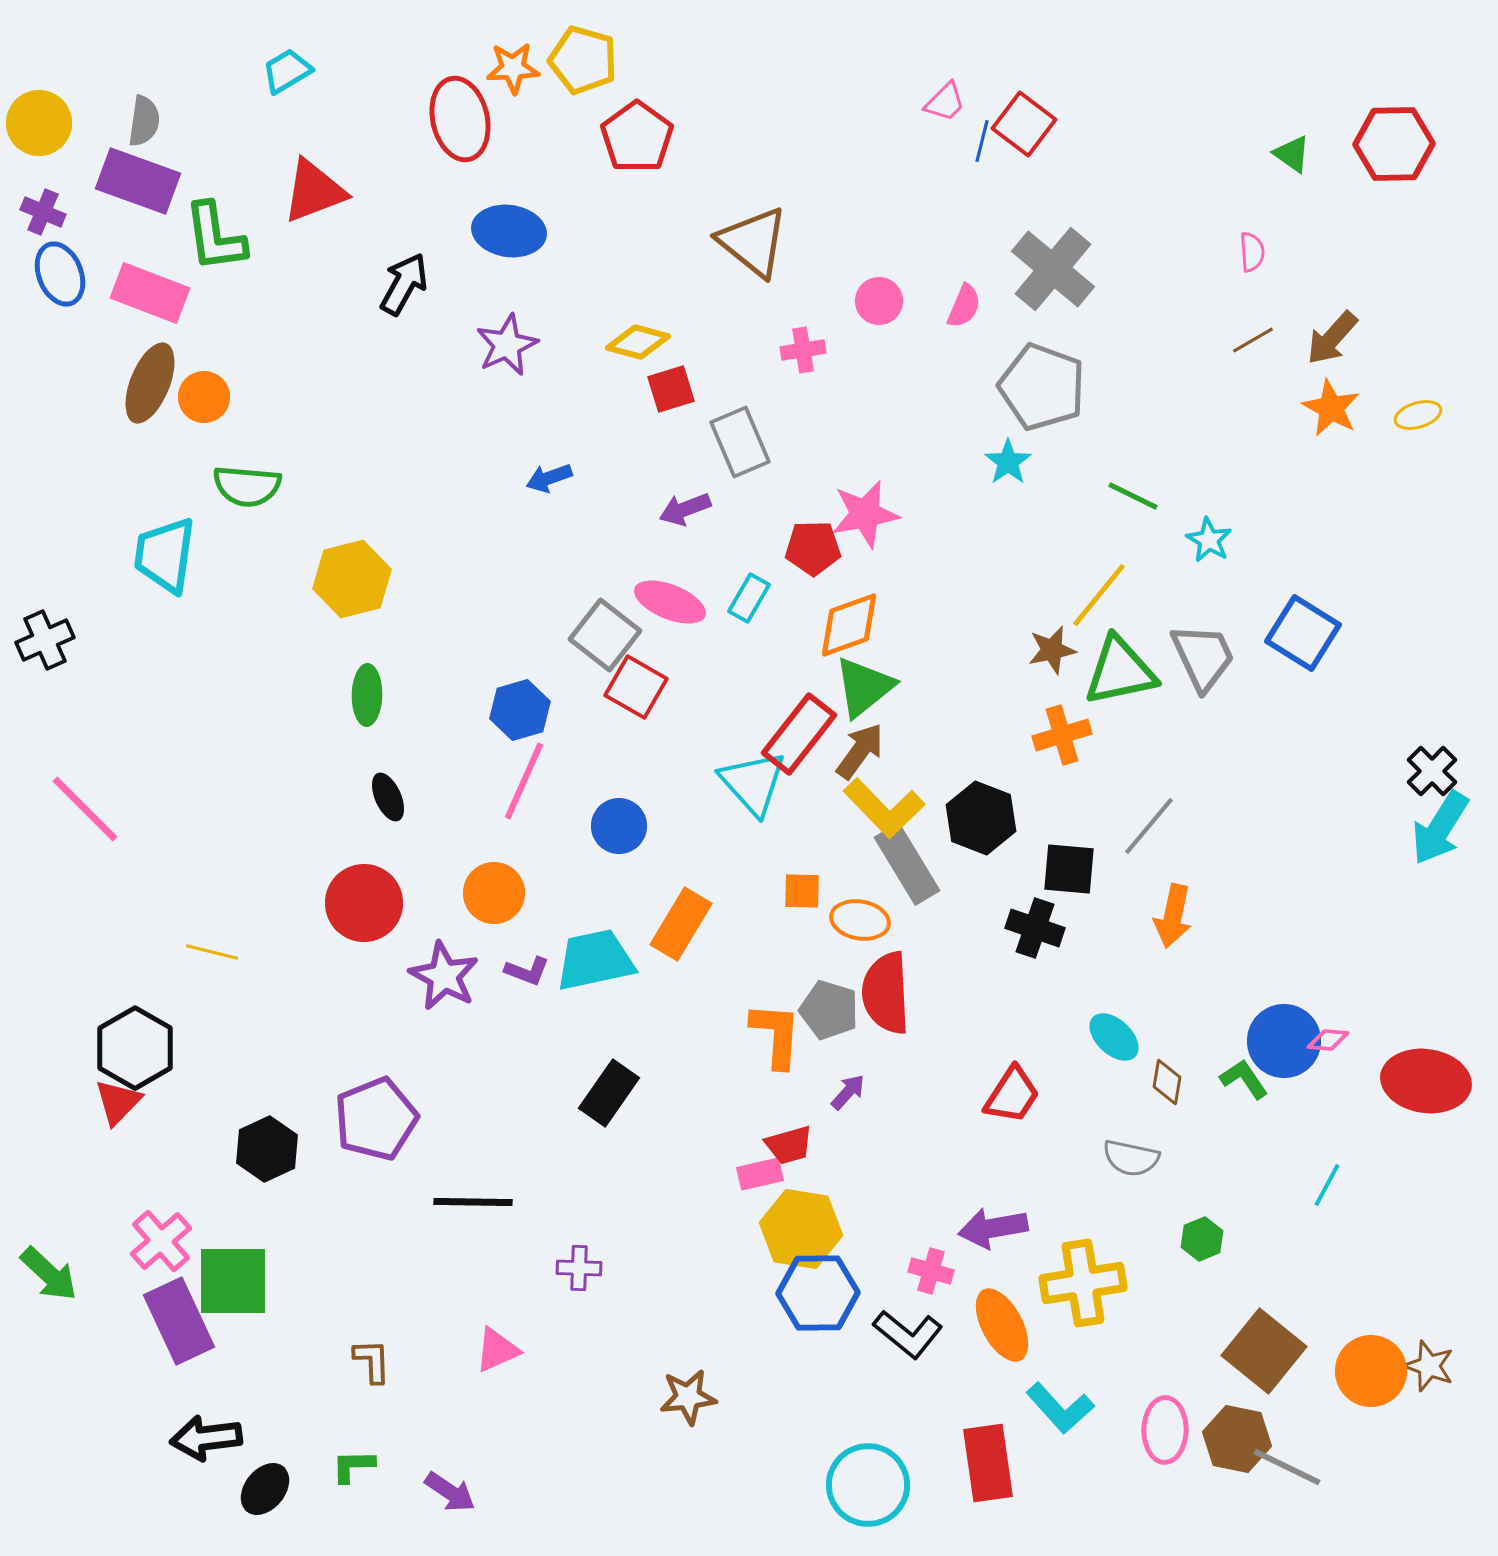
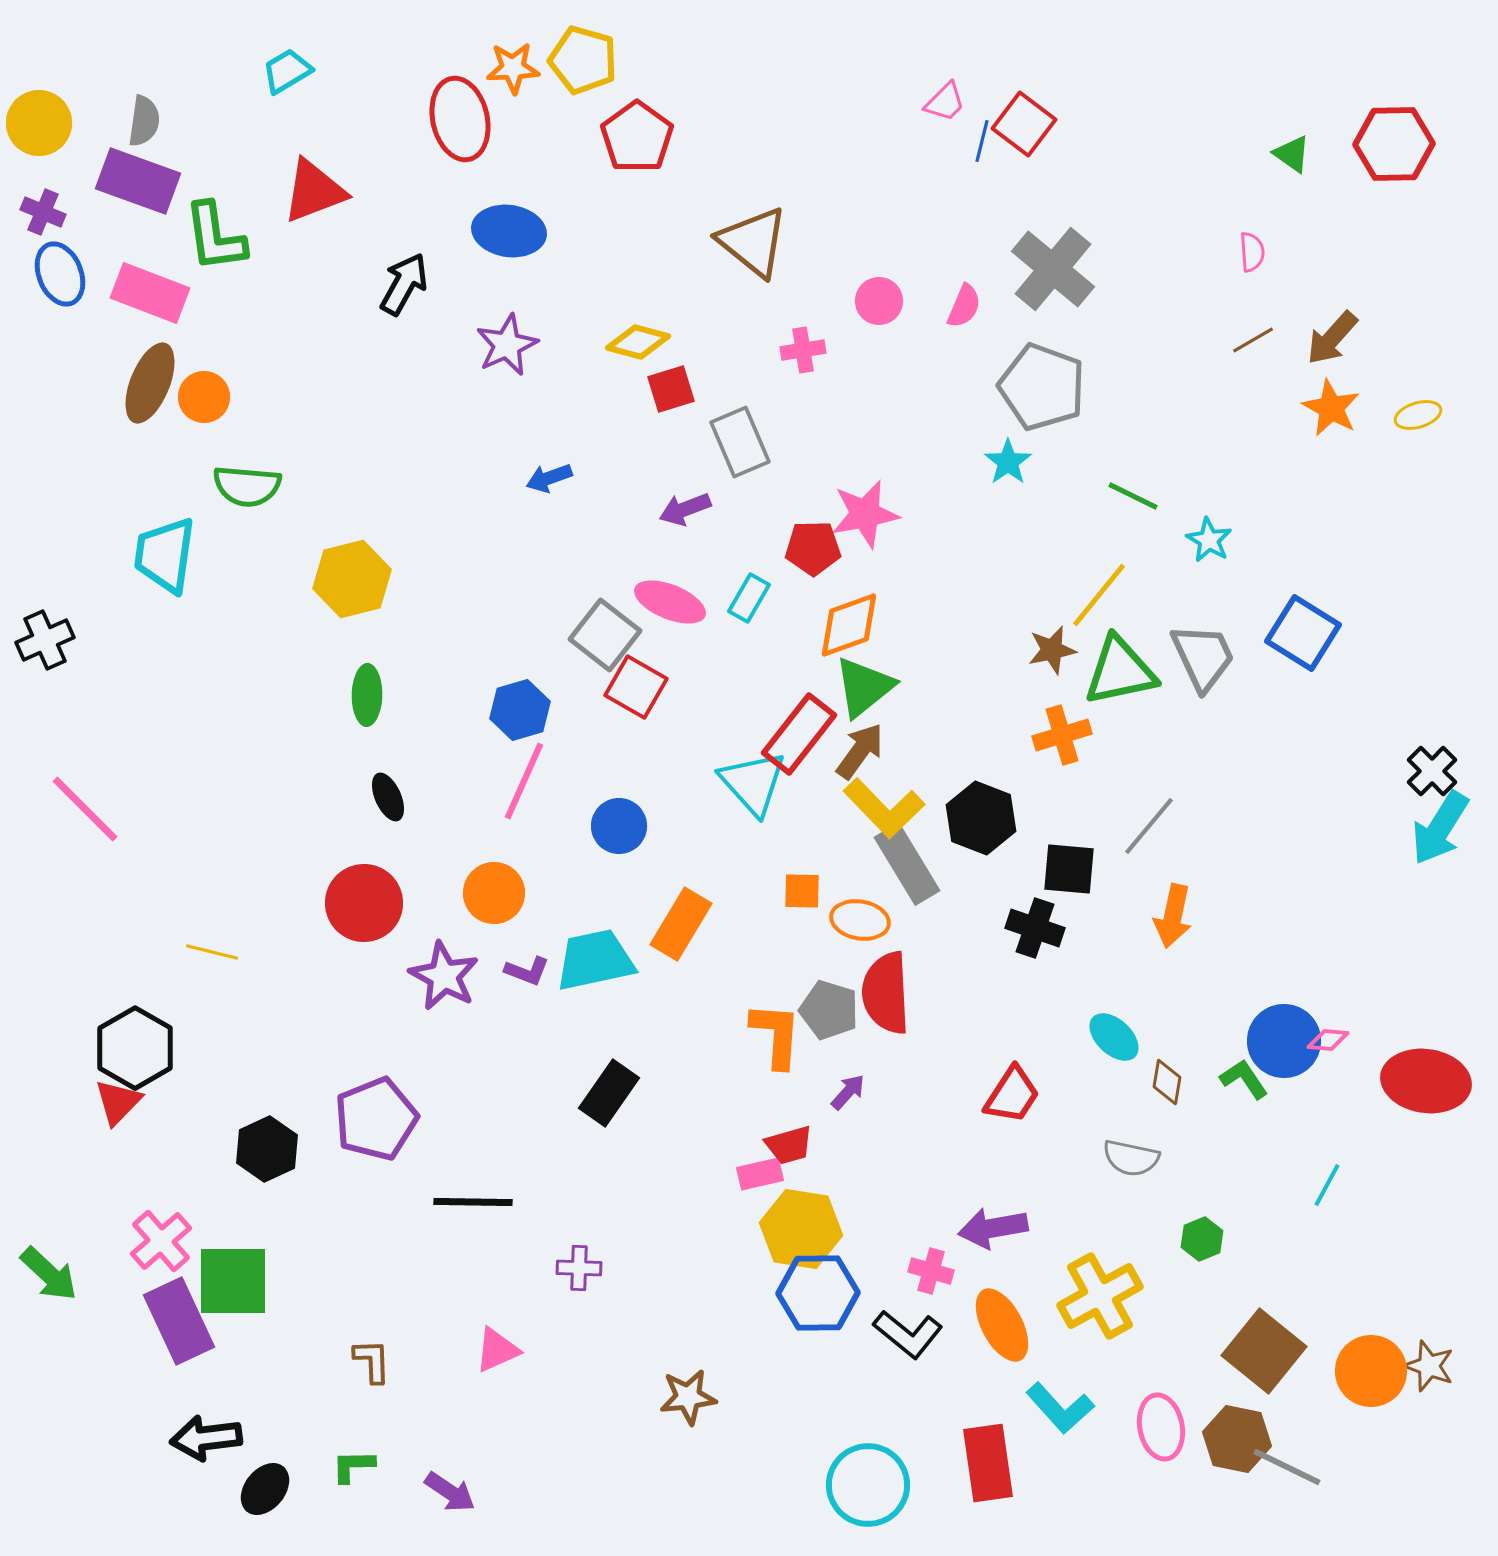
yellow cross at (1083, 1283): moved 17 px right, 13 px down; rotated 20 degrees counterclockwise
pink ellipse at (1165, 1430): moved 4 px left, 3 px up; rotated 12 degrees counterclockwise
